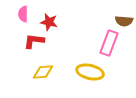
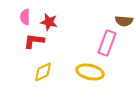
pink semicircle: moved 2 px right, 3 px down
pink rectangle: moved 2 px left
yellow diamond: rotated 20 degrees counterclockwise
